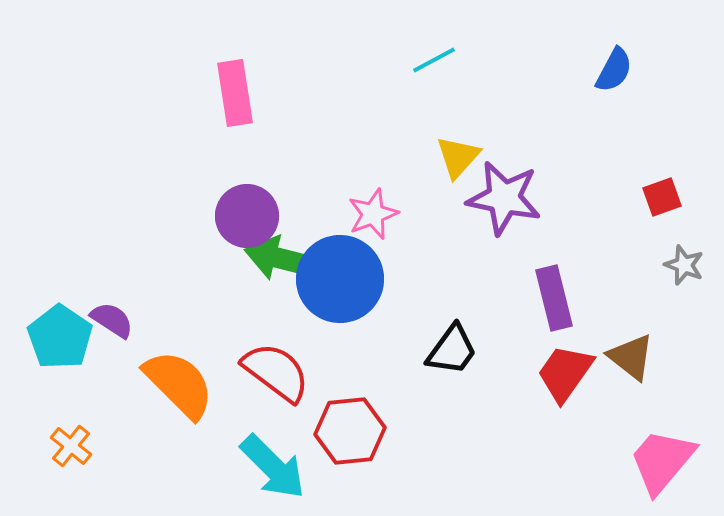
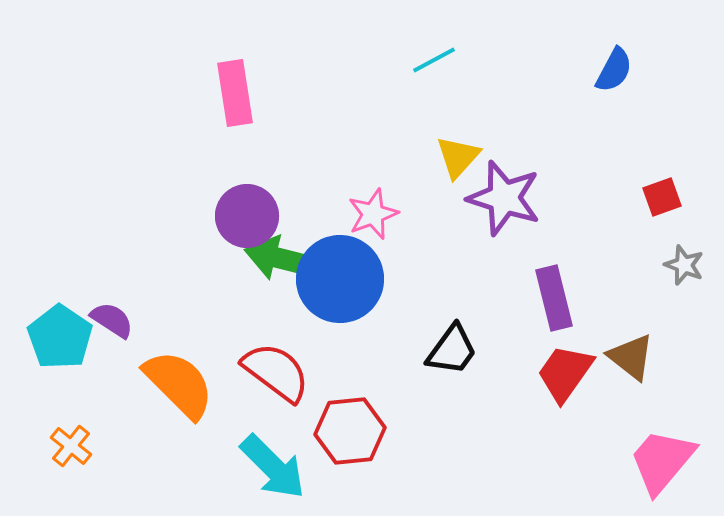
purple star: rotated 6 degrees clockwise
